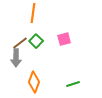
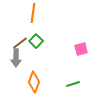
pink square: moved 17 px right, 10 px down
